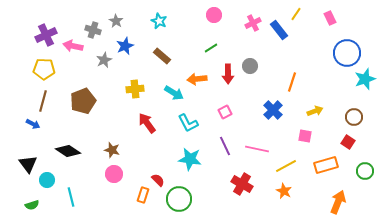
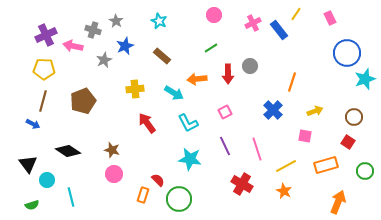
pink line at (257, 149): rotated 60 degrees clockwise
